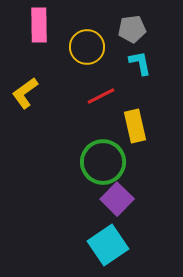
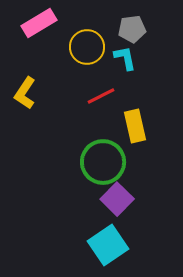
pink rectangle: moved 2 px up; rotated 60 degrees clockwise
cyan L-shape: moved 15 px left, 5 px up
yellow L-shape: rotated 20 degrees counterclockwise
